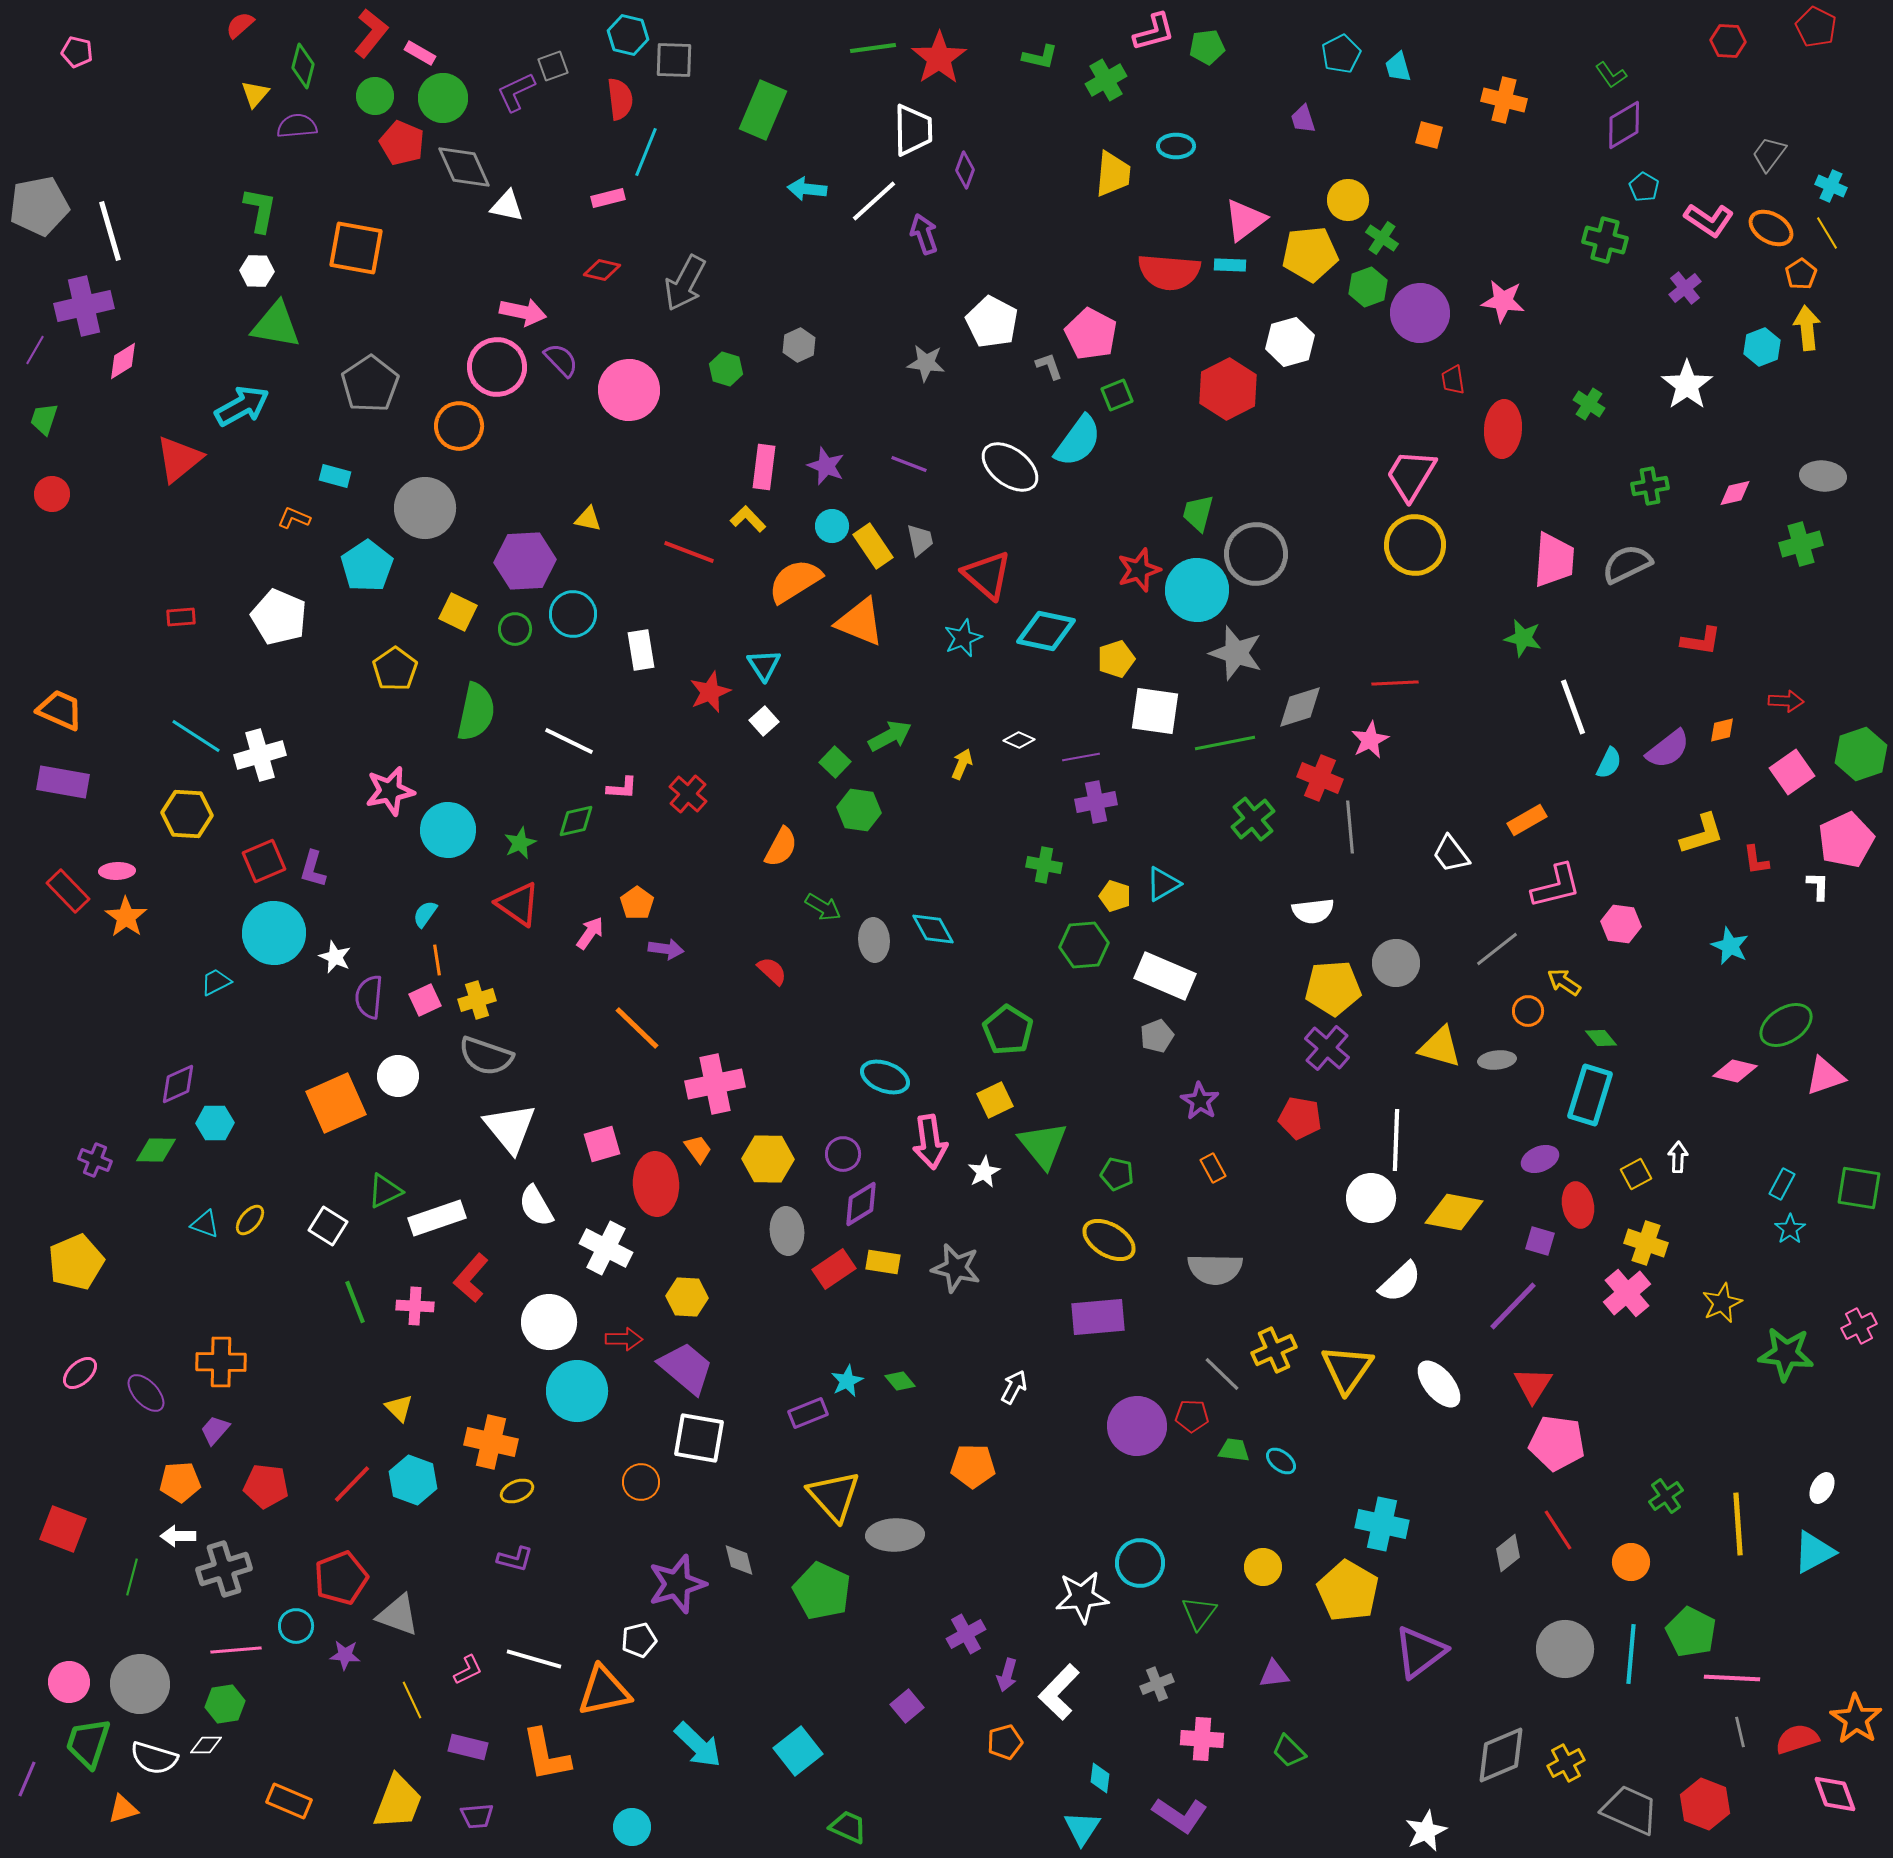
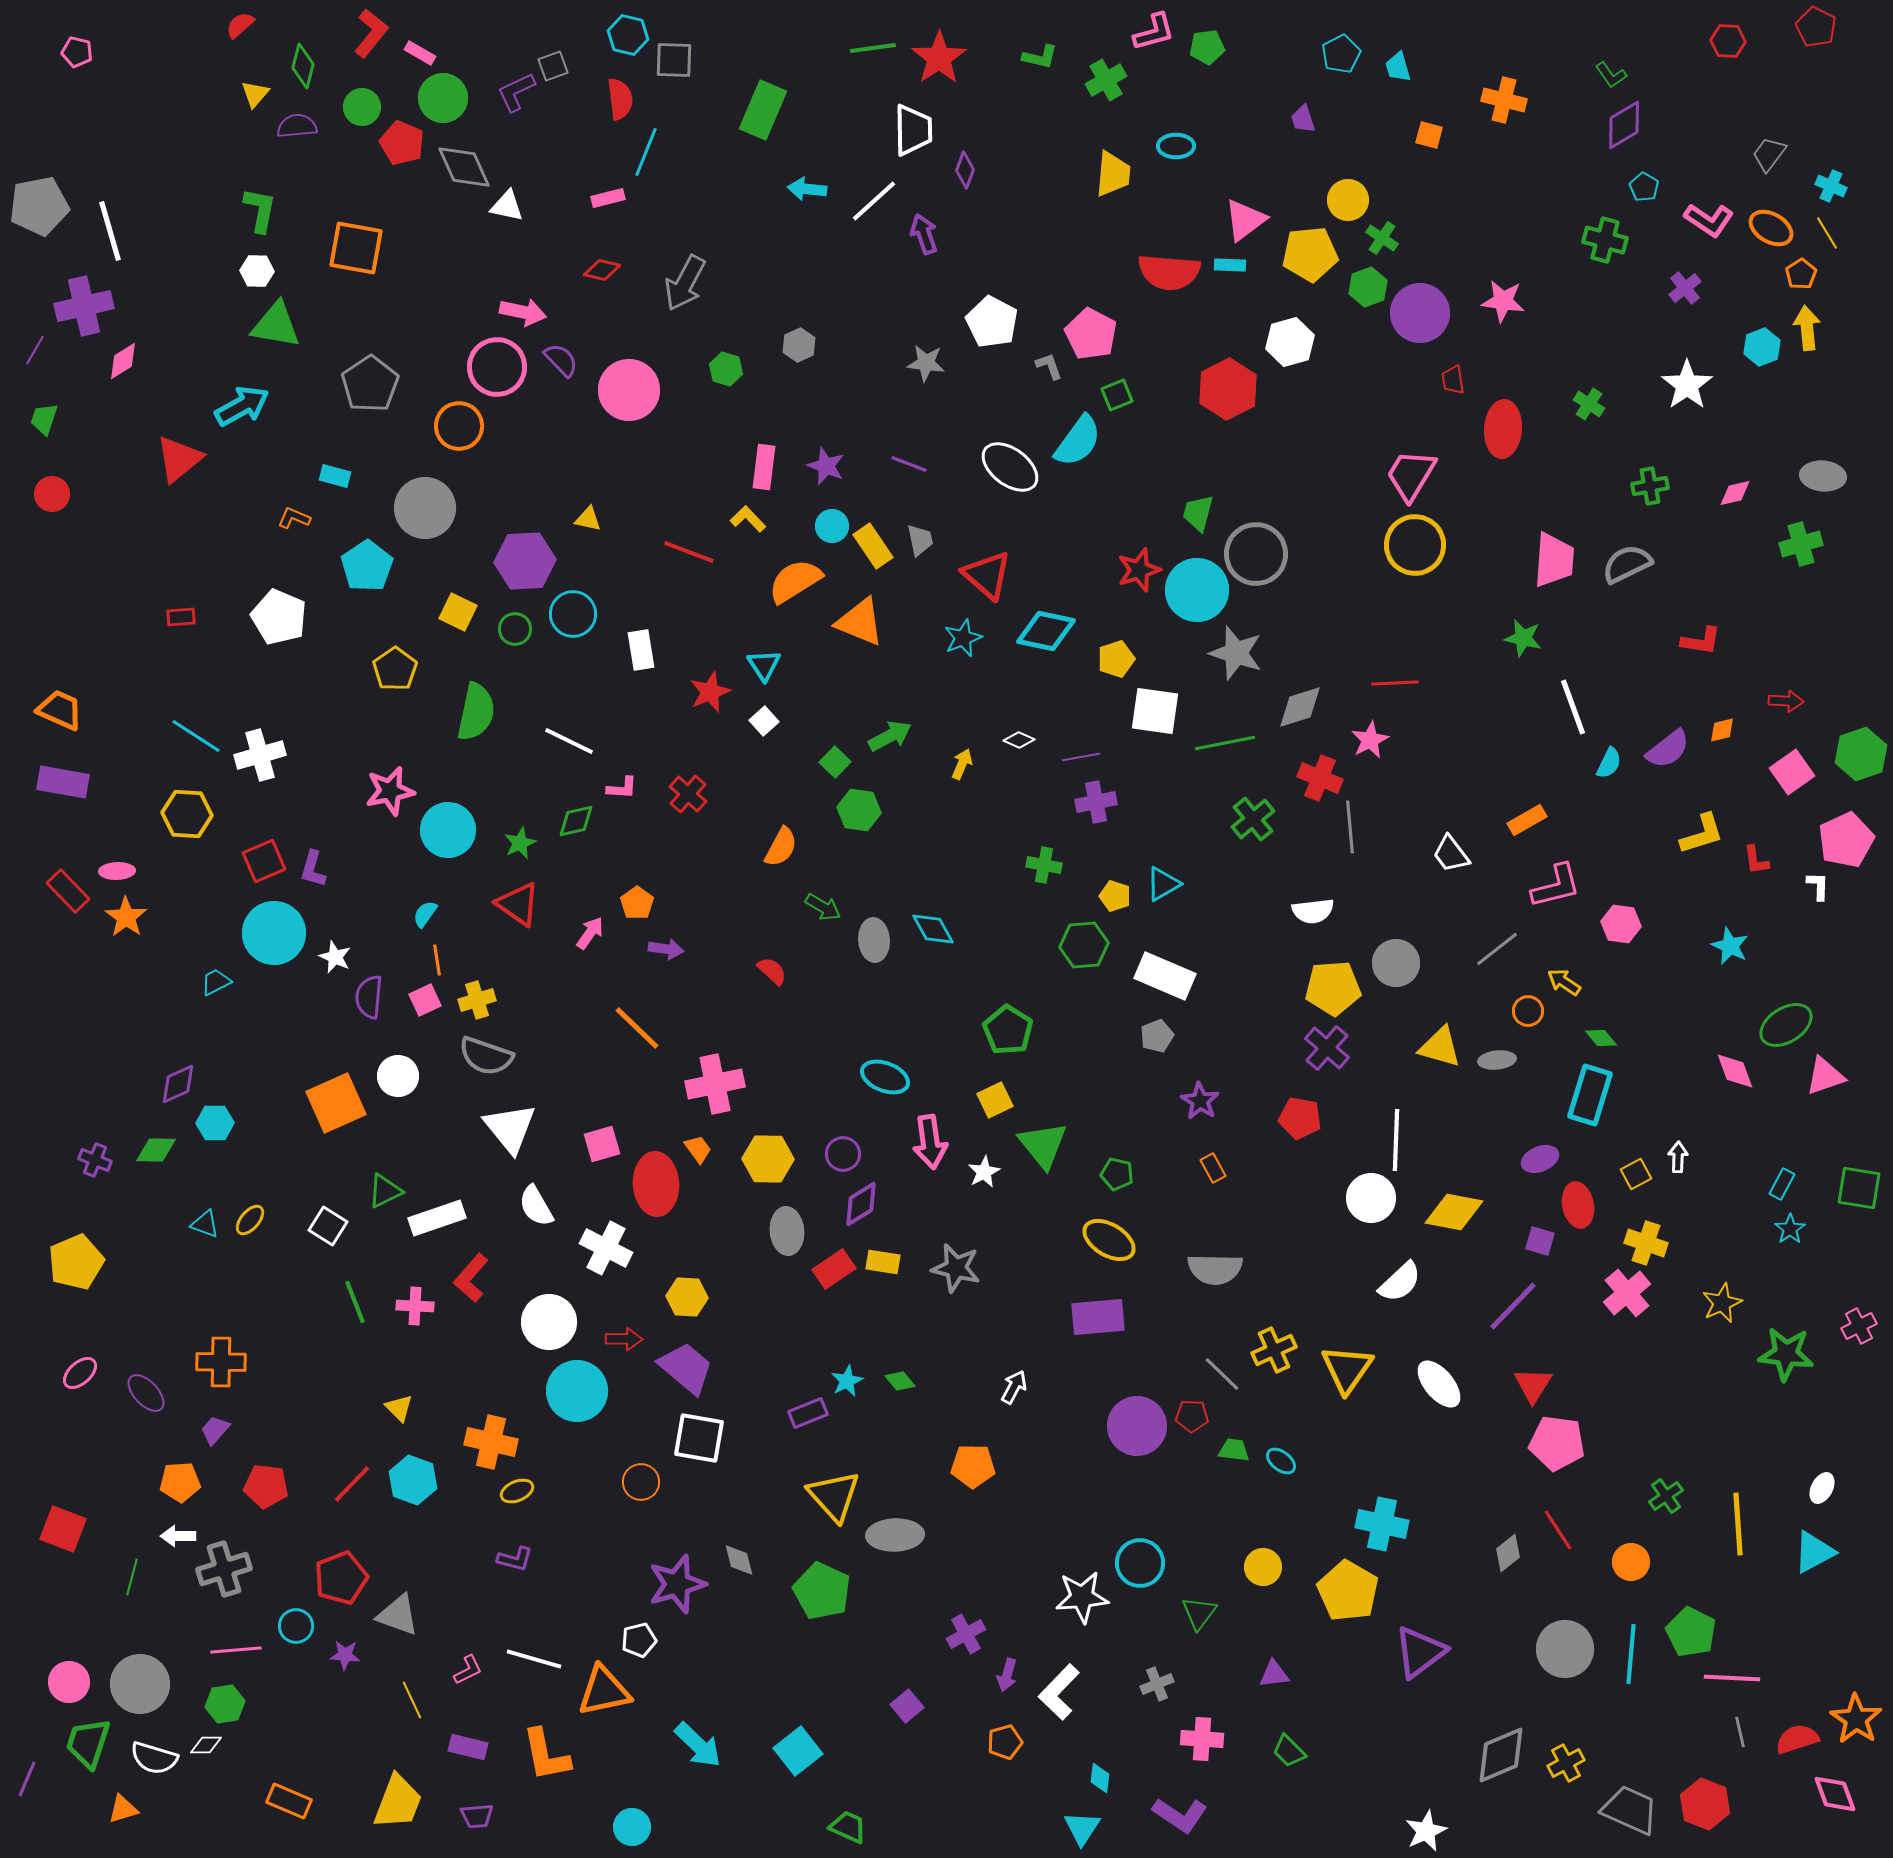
green circle at (375, 96): moved 13 px left, 11 px down
pink diamond at (1735, 1071): rotated 57 degrees clockwise
